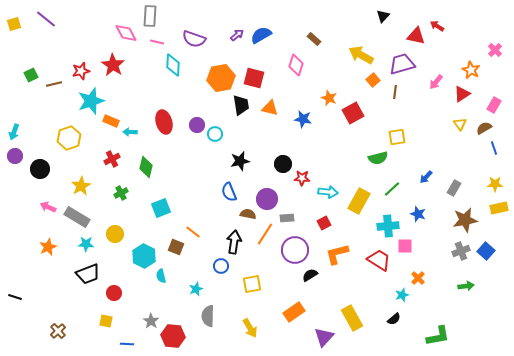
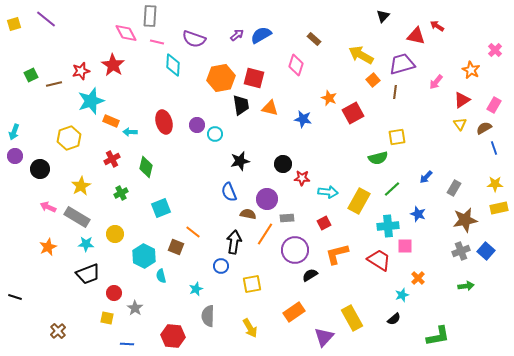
red triangle at (462, 94): moved 6 px down
yellow square at (106, 321): moved 1 px right, 3 px up
gray star at (151, 321): moved 16 px left, 13 px up
